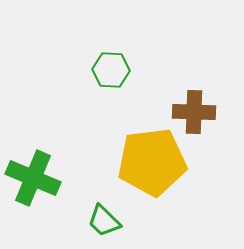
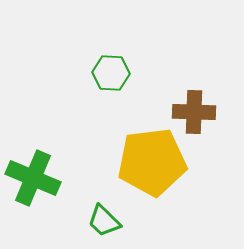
green hexagon: moved 3 px down
